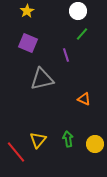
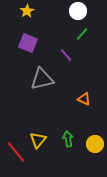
purple line: rotated 24 degrees counterclockwise
